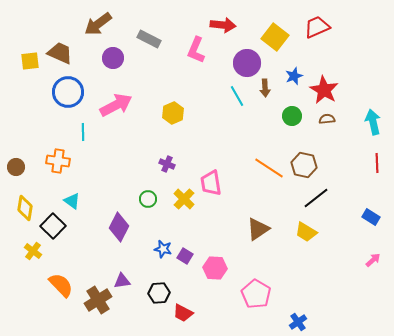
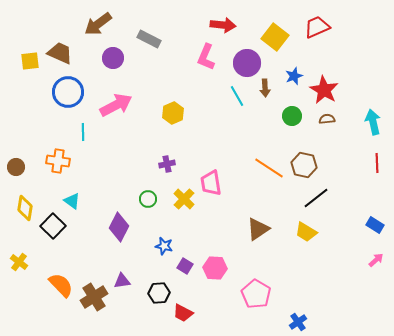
pink L-shape at (196, 50): moved 10 px right, 7 px down
purple cross at (167, 164): rotated 35 degrees counterclockwise
blue rectangle at (371, 217): moved 4 px right, 8 px down
blue star at (163, 249): moved 1 px right, 3 px up
yellow cross at (33, 251): moved 14 px left, 11 px down
purple square at (185, 256): moved 10 px down
pink arrow at (373, 260): moved 3 px right
brown cross at (98, 300): moved 4 px left, 3 px up
